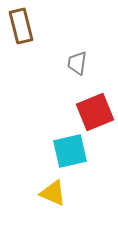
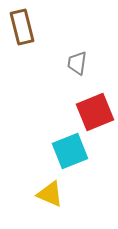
brown rectangle: moved 1 px right, 1 px down
cyan square: rotated 9 degrees counterclockwise
yellow triangle: moved 3 px left, 1 px down
